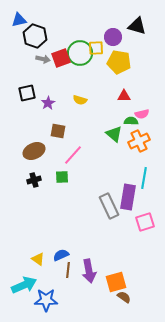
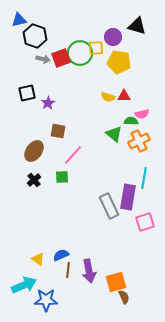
yellow semicircle: moved 28 px right, 3 px up
brown ellipse: rotated 30 degrees counterclockwise
black cross: rotated 24 degrees counterclockwise
brown semicircle: rotated 32 degrees clockwise
